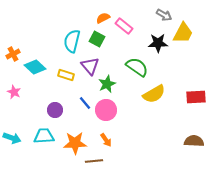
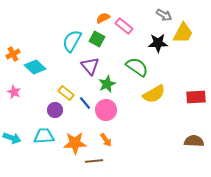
cyan semicircle: rotated 15 degrees clockwise
yellow rectangle: moved 18 px down; rotated 21 degrees clockwise
